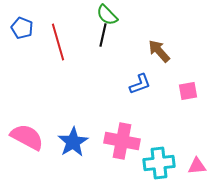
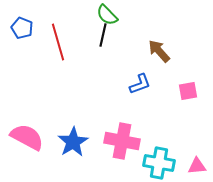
cyan cross: rotated 16 degrees clockwise
